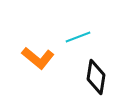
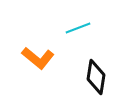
cyan line: moved 9 px up
